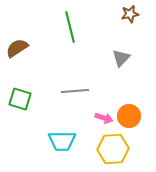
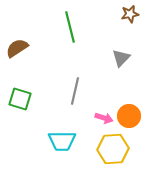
gray line: rotated 72 degrees counterclockwise
